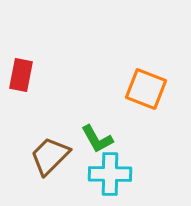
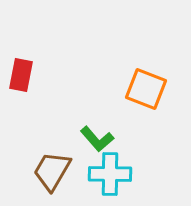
green L-shape: rotated 12 degrees counterclockwise
brown trapezoid: moved 2 px right, 15 px down; rotated 15 degrees counterclockwise
